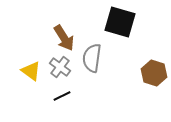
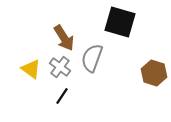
gray semicircle: rotated 12 degrees clockwise
yellow triangle: moved 2 px up
black line: rotated 30 degrees counterclockwise
